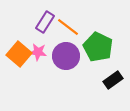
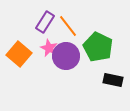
orange line: moved 1 px up; rotated 15 degrees clockwise
pink star: moved 11 px right, 4 px up; rotated 18 degrees clockwise
black rectangle: rotated 48 degrees clockwise
